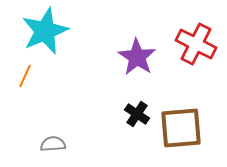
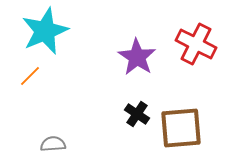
orange line: moved 5 px right; rotated 20 degrees clockwise
